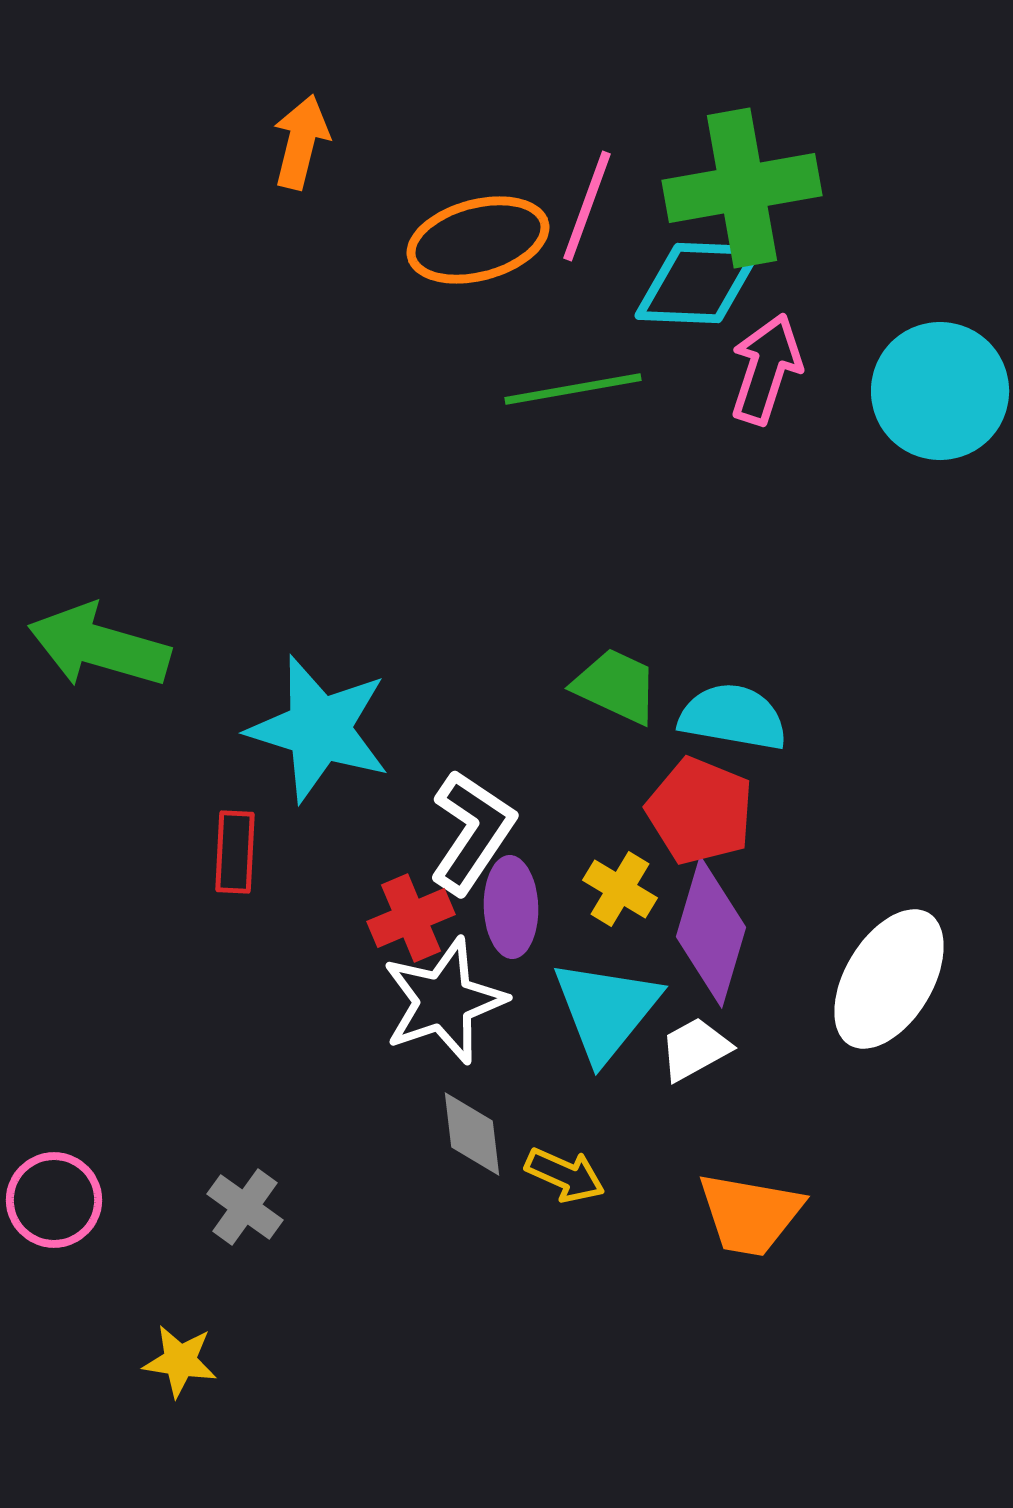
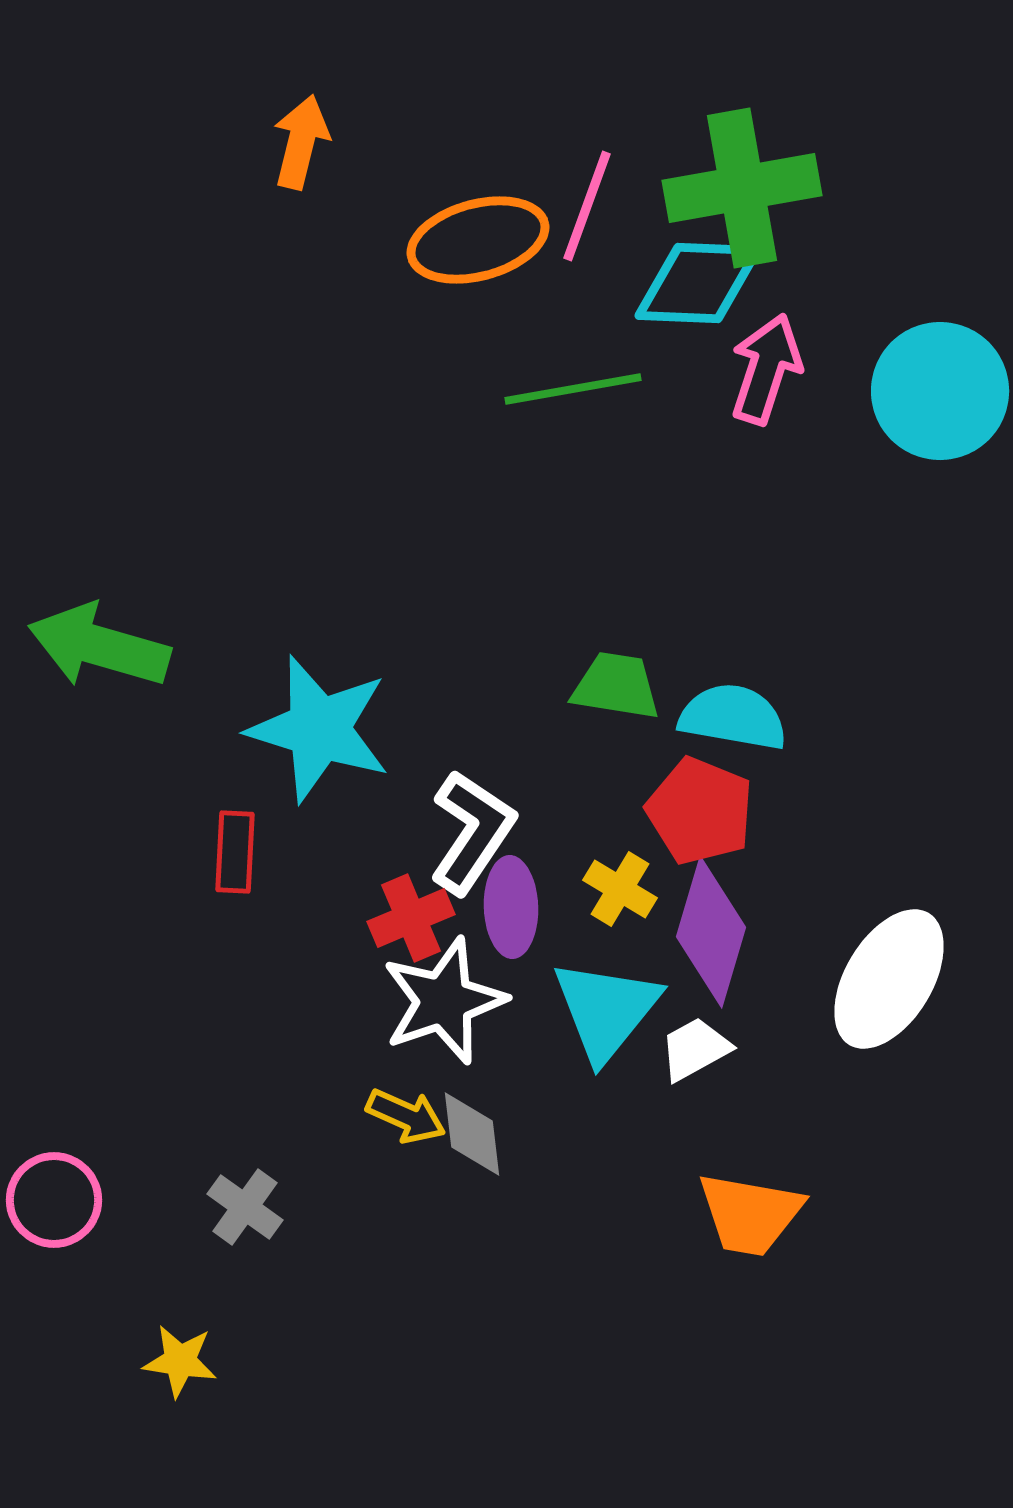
green trapezoid: rotated 16 degrees counterclockwise
yellow arrow: moved 159 px left, 59 px up
